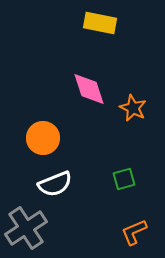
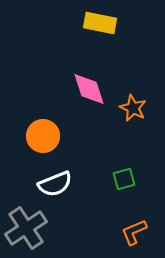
orange circle: moved 2 px up
